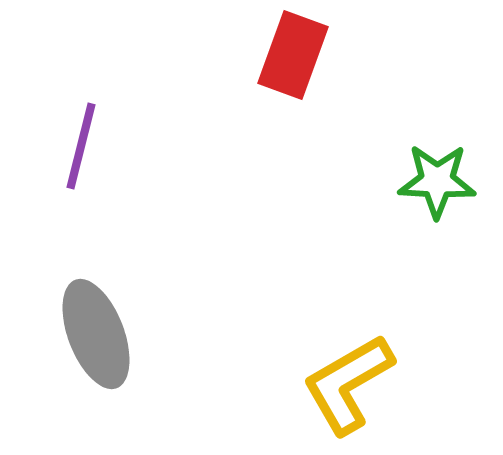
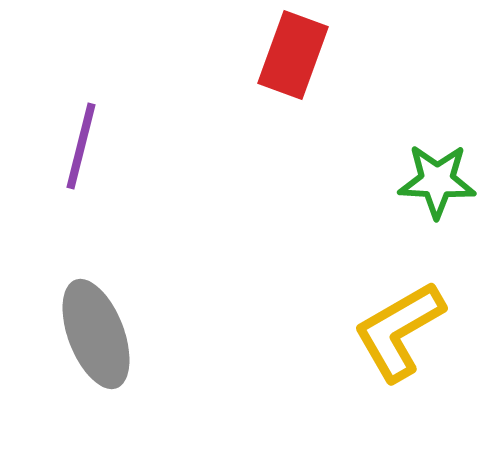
yellow L-shape: moved 51 px right, 53 px up
